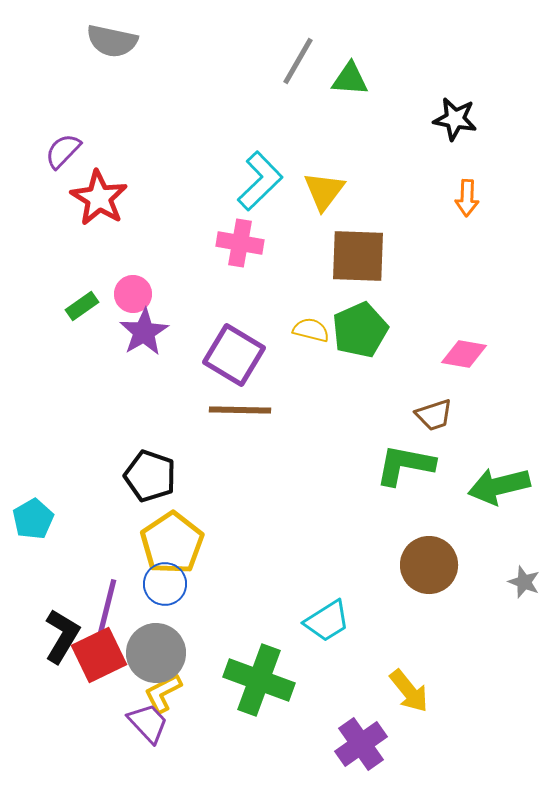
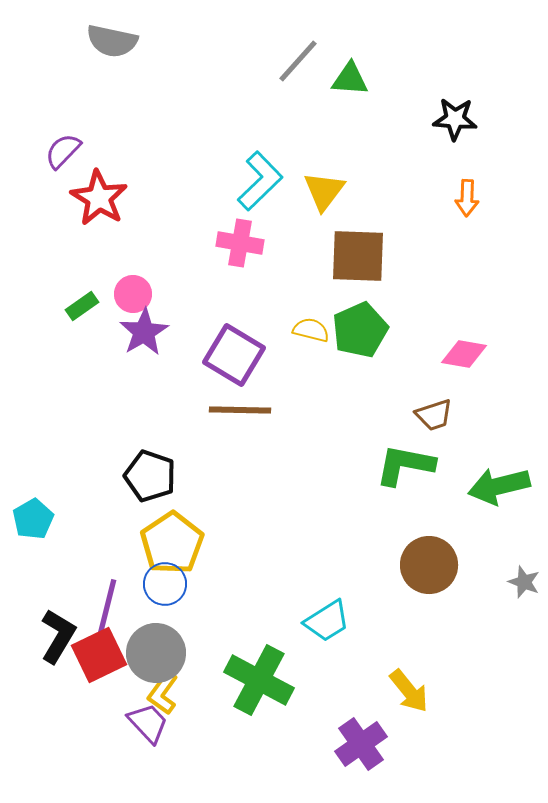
gray line: rotated 12 degrees clockwise
black star: rotated 6 degrees counterclockwise
black L-shape: moved 4 px left
green cross: rotated 8 degrees clockwise
yellow L-shape: rotated 27 degrees counterclockwise
